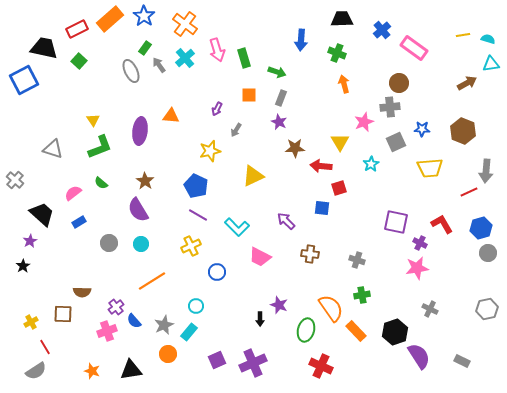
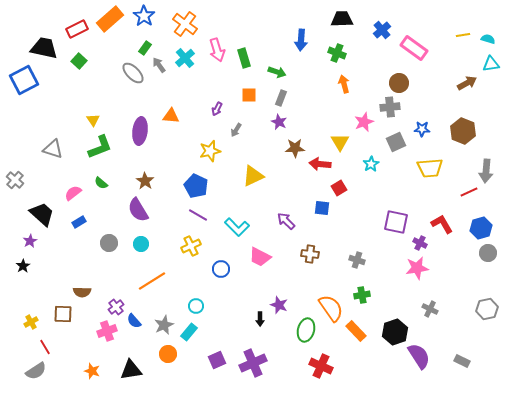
gray ellipse at (131, 71): moved 2 px right, 2 px down; rotated 20 degrees counterclockwise
red arrow at (321, 166): moved 1 px left, 2 px up
red square at (339, 188): rotated 14 degrees counterclockwise
blue circle at (217, 272): moved 4 px right, 3 px up
